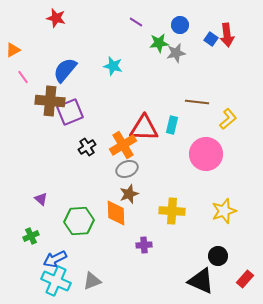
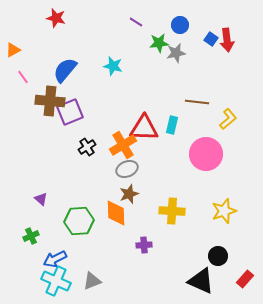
red arrow: moved 5 px down
